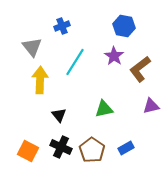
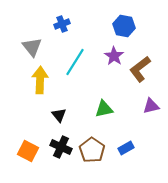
blue cross: moved 2 px up
